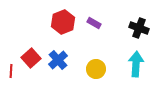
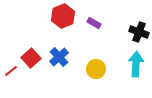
red hexagon: moved 6 px up
black cross: moved 4 px down
blue cross: moved 1 px right, 3 px up
red line: rotated 48 degrees clockwise
